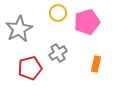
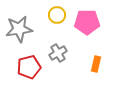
yellow circle: moved 1 px left, 2 px down
pink pentagon: rotated 15 degrees clockwise
gray star: rotated 20 degrees clockwise
red pentagon: moved 1 px left, 1 px up
